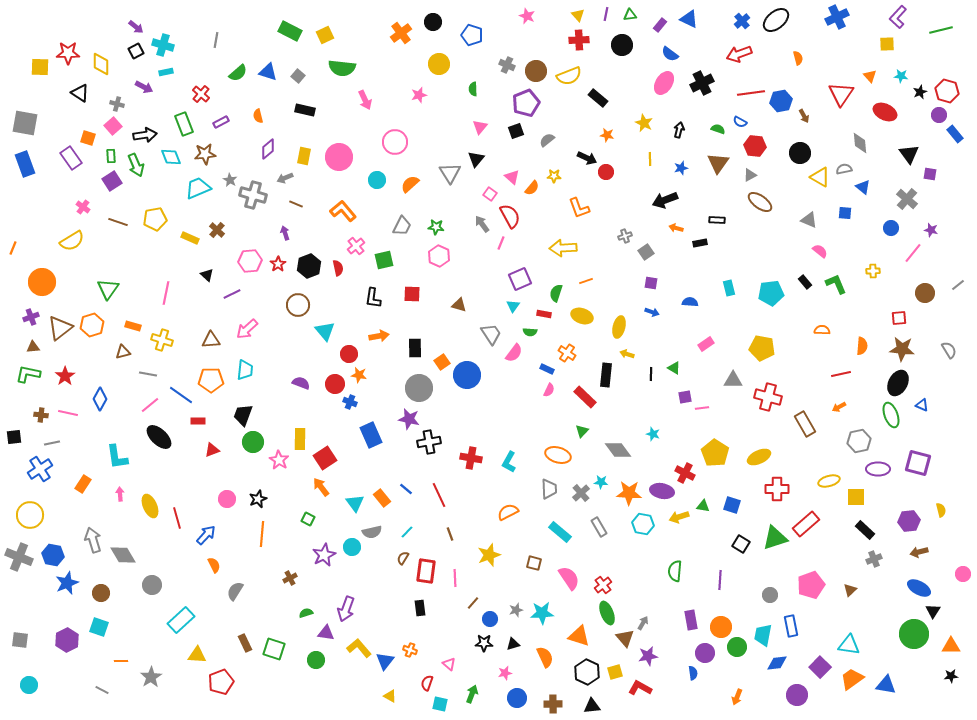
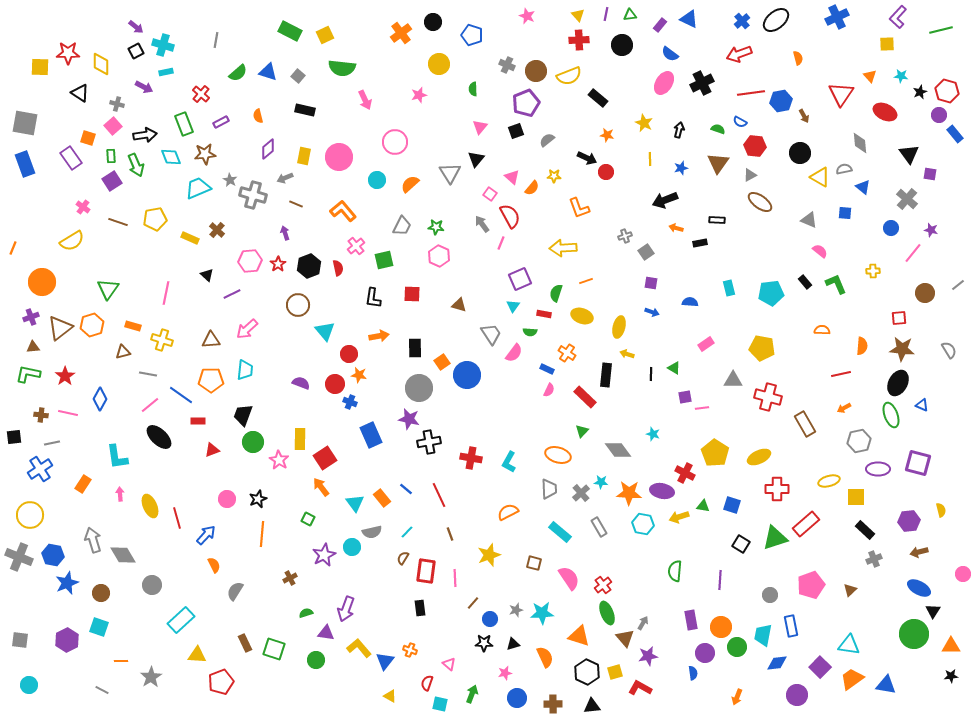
orange arrow at (839, 407): moved 5 px right, 1 px down
